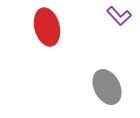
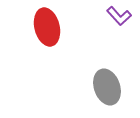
gray ellipse: rotated 8 degrees clockwise
